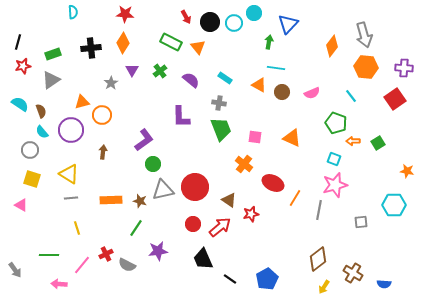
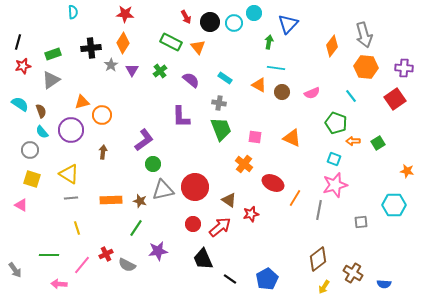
gray star at (111, 83): moved 18 px up
